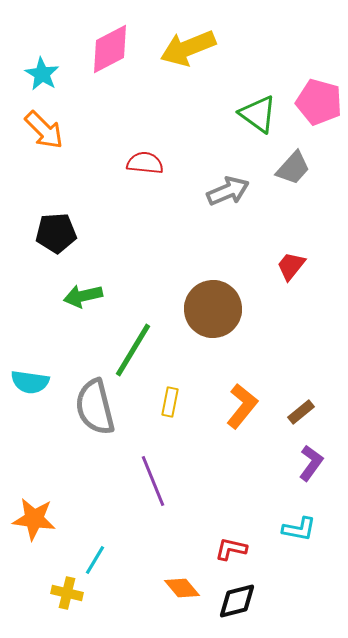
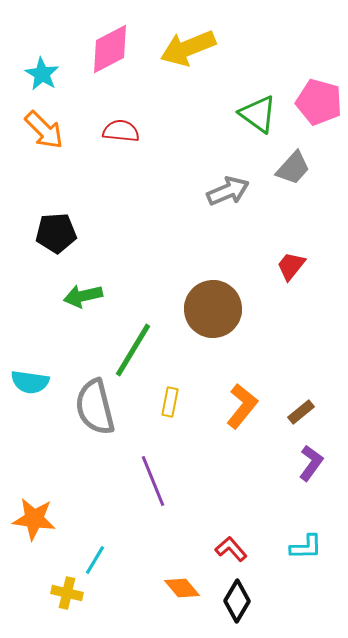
red semicircle: moved 24 px left, 32 px up
cyan L-shape: moved 7 px right, 18 px down; rotated 12 degrees counterclockwise
red L-shape: rotated 36 degrees clockwise
black diamond: rotated 45 degrees counterclockwise
